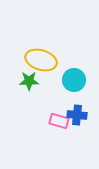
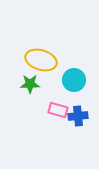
green star: moved 1 px right, 3 px down
blue cross: moved 1 px right, 1 px down; rotated 12 degrees counterclockwise
pink rectangle: moved 1 px left, 11 px up
